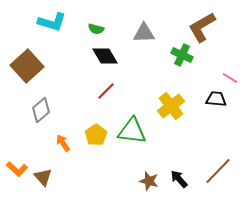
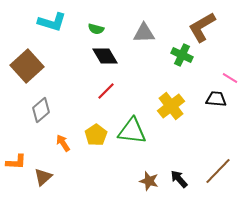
orange L-shape: moved 1 px left, 7 px up; rotated 40 degrees counterclockwise
brown triangle: rotated 30 degrees clockwise
